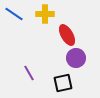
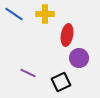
red ellipse: rotated 40 degrees clockwise
purple circle: moved 3 px right
purple line: moved 1 px left; rotated 35 degrees counterclockwise
black square: moved 2 px left, 1 px up; rotated 12 degrees counterclockwise
